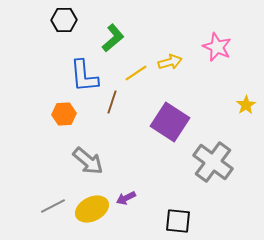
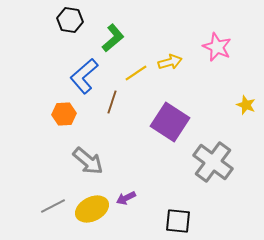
black hexagon: moved 6 px right; rotated 10 degrees clockwise
blue L-shape: rotated 54 degrees clockwise
yellow star: rotated 18 degrees counterclockwise
